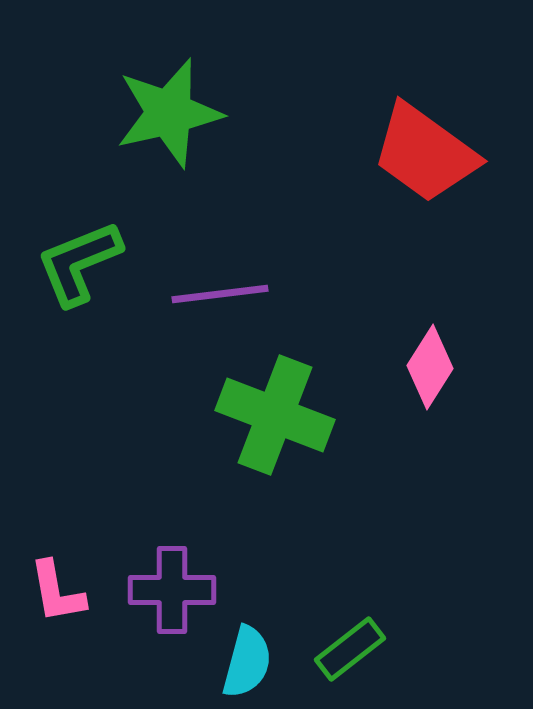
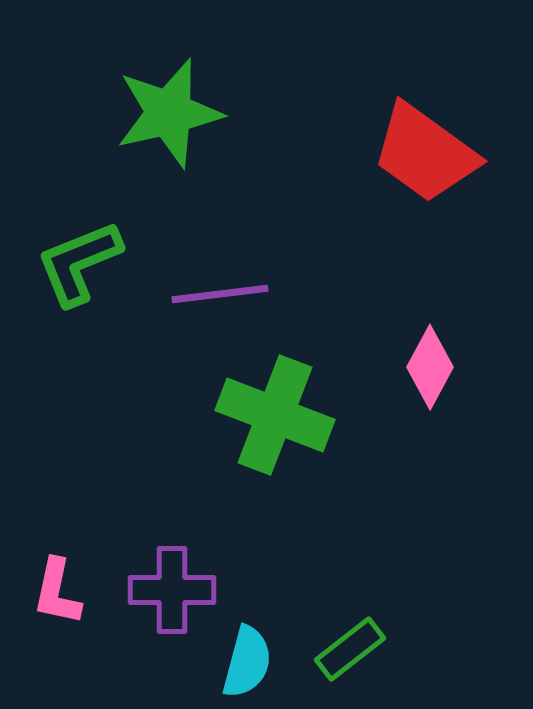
pink diamond: rotated 4 degrees counterclockwise
pink L-shape: rotated 22 degrees clockwise
